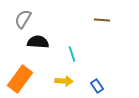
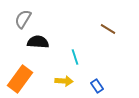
brown line: moved 6 px right, 9 px down; rotated 28 degrees clockwise
cyan line: moved 3 px right, 3 px down
